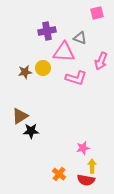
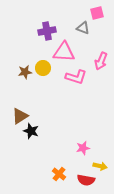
gray triangle: moved 3 px right, 10 px up
pink L-shape: moved 1 px up
black star: rotated 21 degrees clockwise
yellow arrow: moved 8 px right; rotated 104 degrees clockwise
